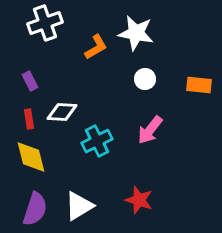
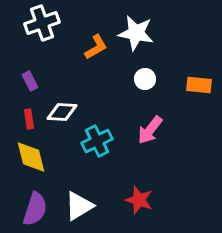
white cross: moved 3 px left
